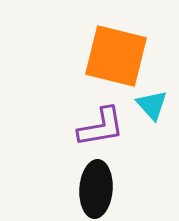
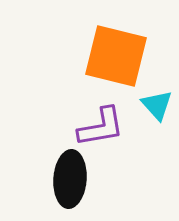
cyan triangle: moved 5 px right
black ellipse: moved 26 px left, 10 px up
